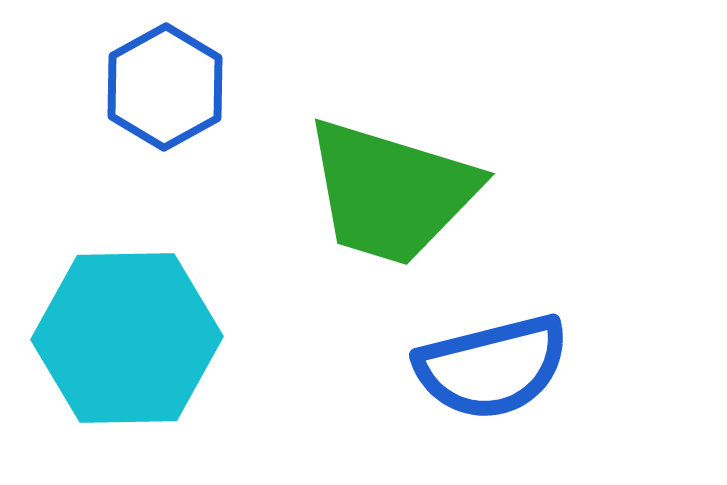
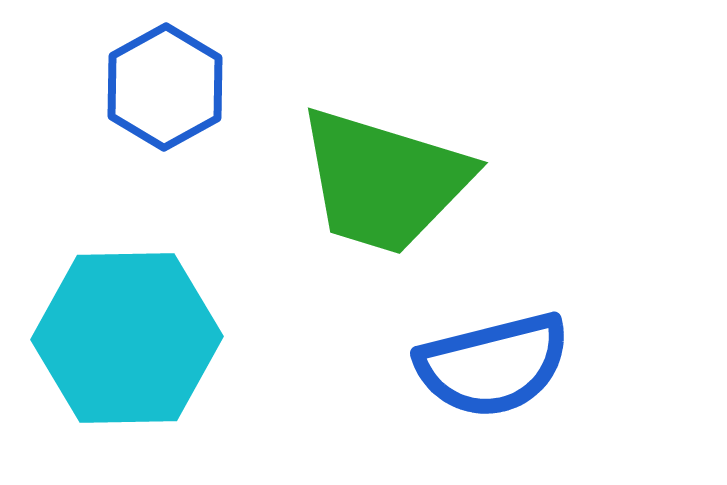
green trapezoid: moved 7 px left, 11 px up
blue semicircle: moved 1 px right, 2 px up
